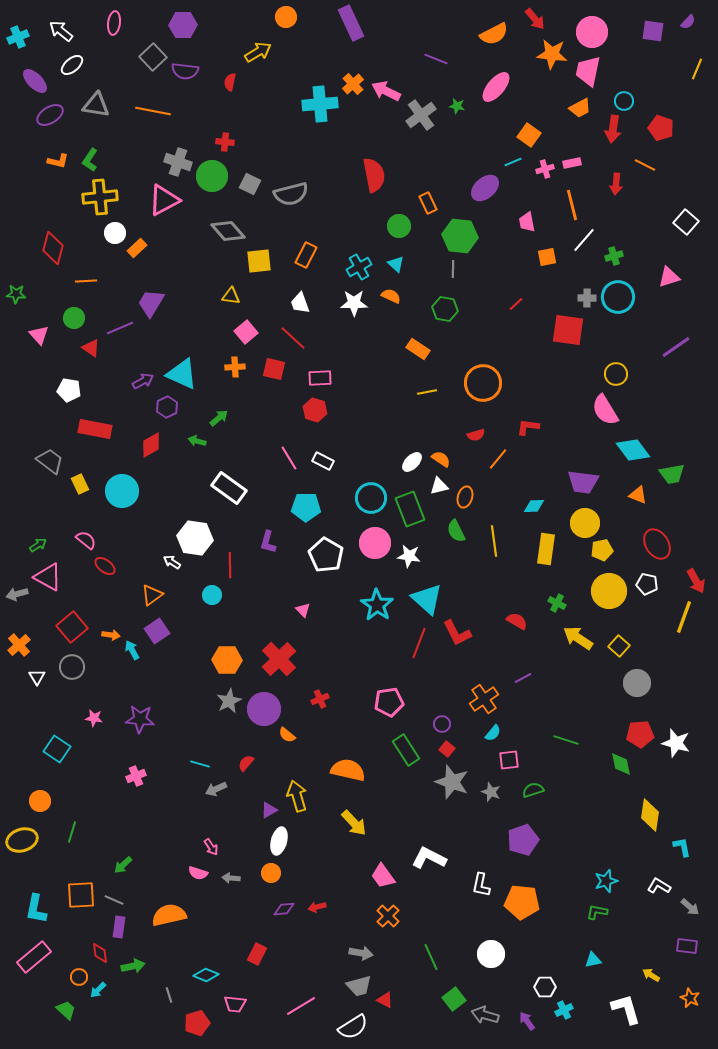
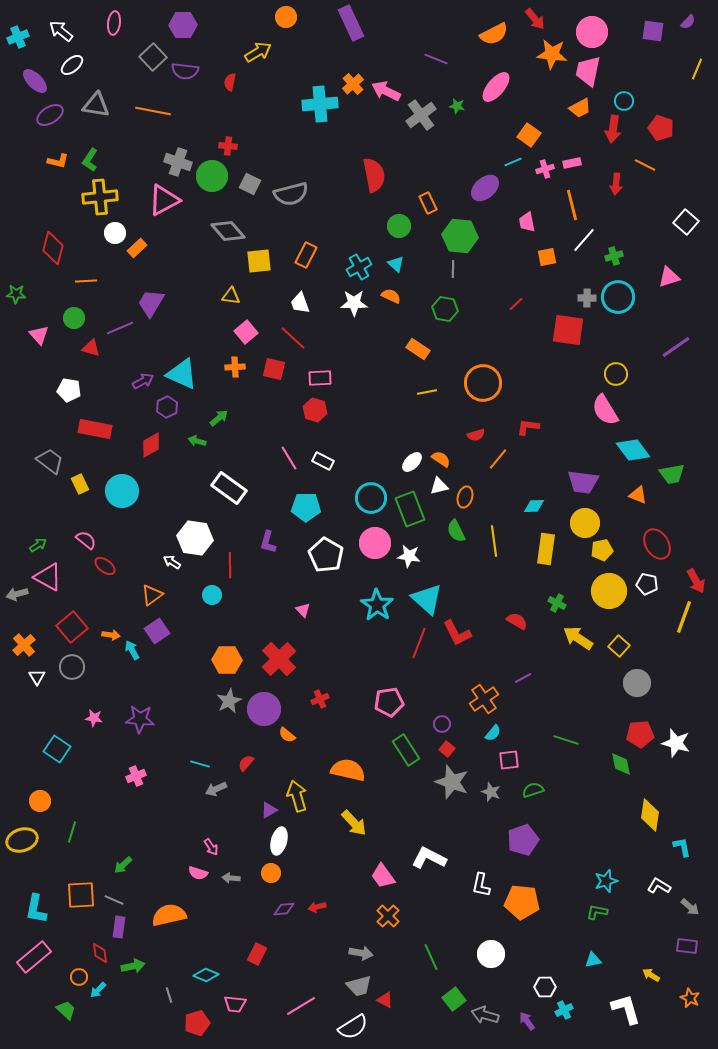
red cross at (225, 142): moved 3 px right, 4 px down
red triangle at (91, 348): rotated 18 degrees counterclockwise
orange cross at (19, 645): moved 5 px right
